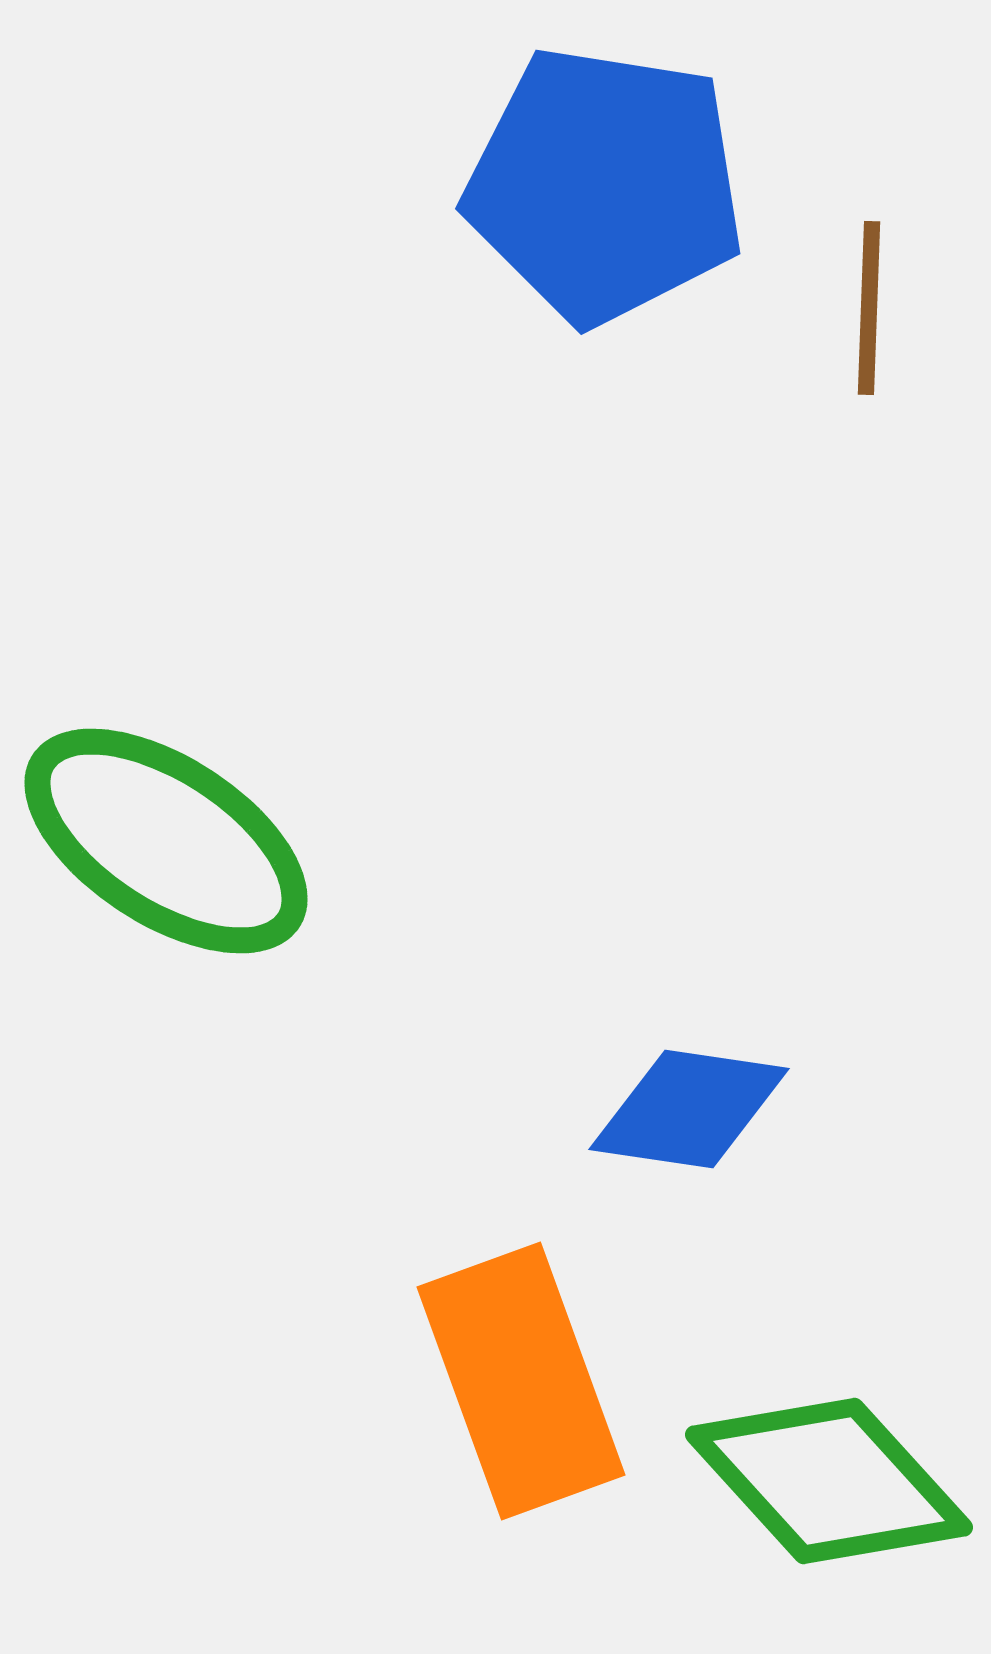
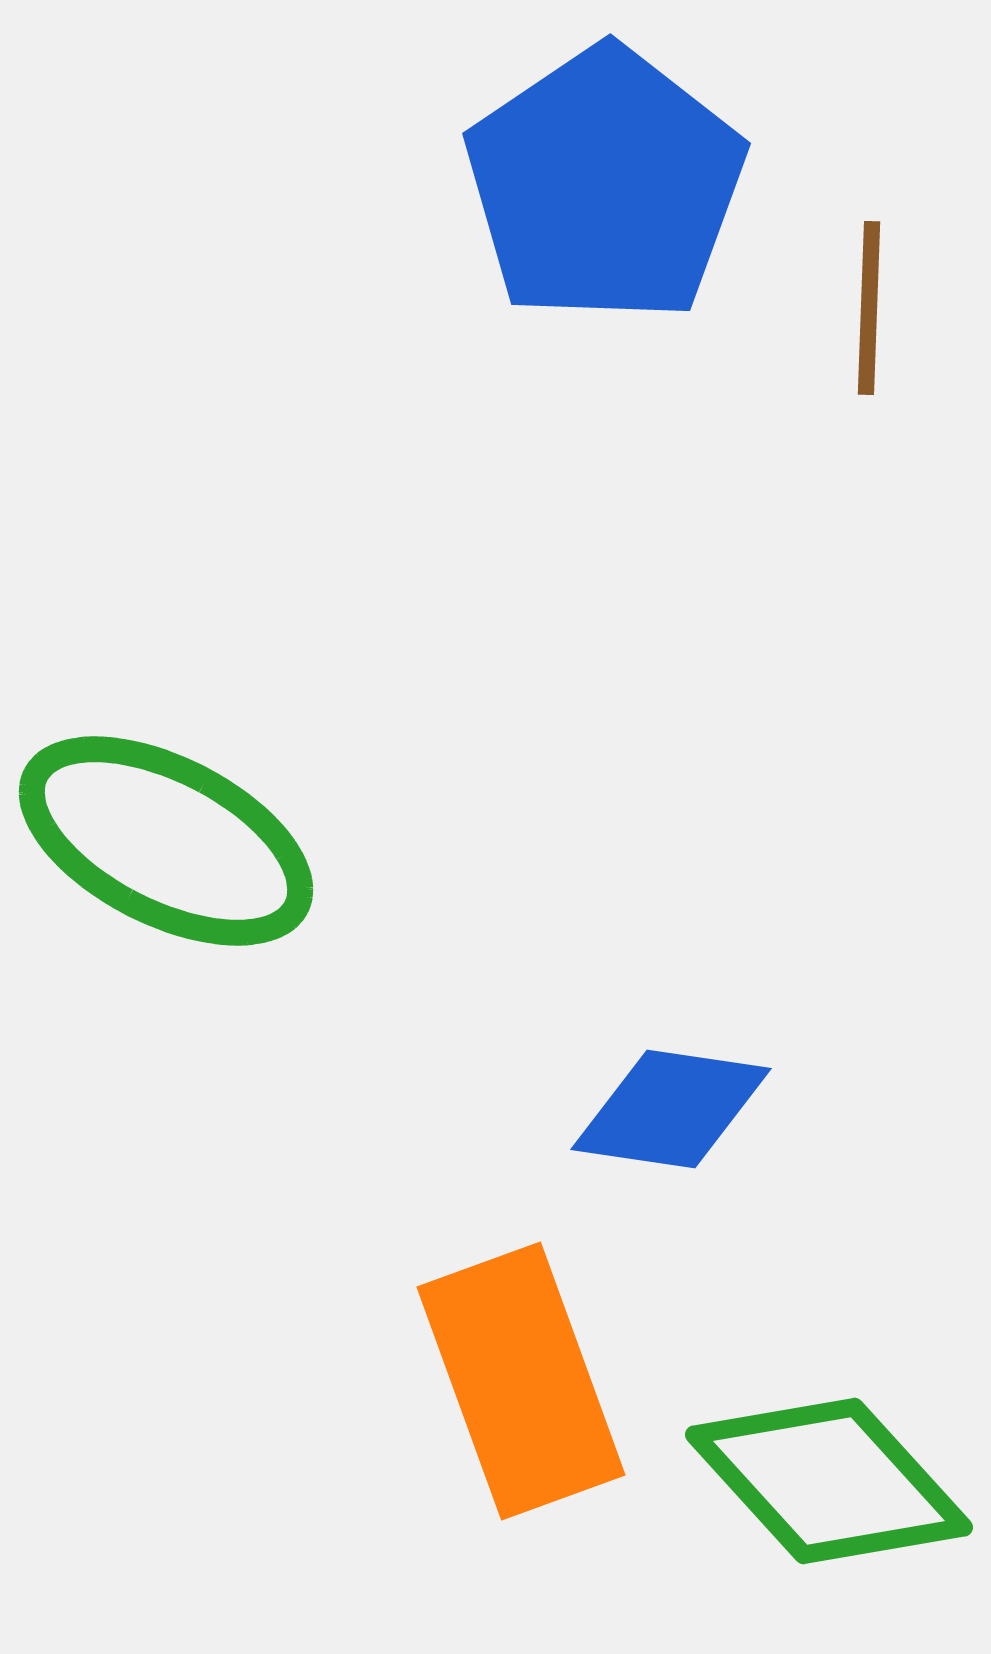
blue pentagon: rotated 29 degrees clockwise
green ellipse: rotated 6 degrees counterclockwise
blue diamond: moved 18 px left
